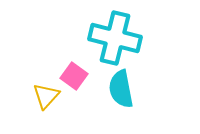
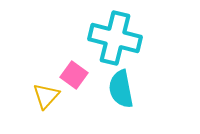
pink square: moved 1 px up
